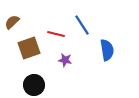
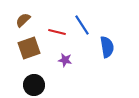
brown semicircle: moved 11 px right, 2 px up
red line: moved 1 px right, 2 px up
blue semicircle: moved 3 px up
